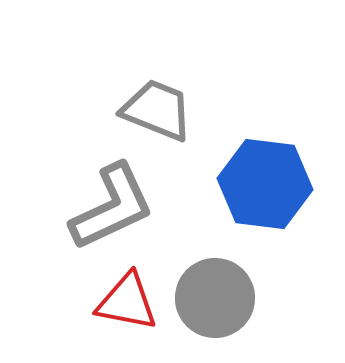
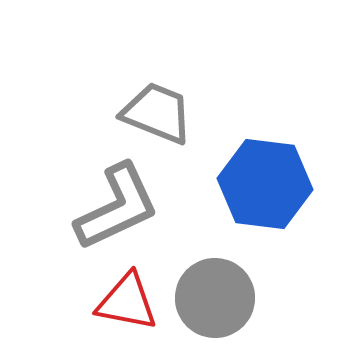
gray trapezoid: moved 3 px down
gray L-shape: moved 5 px right
